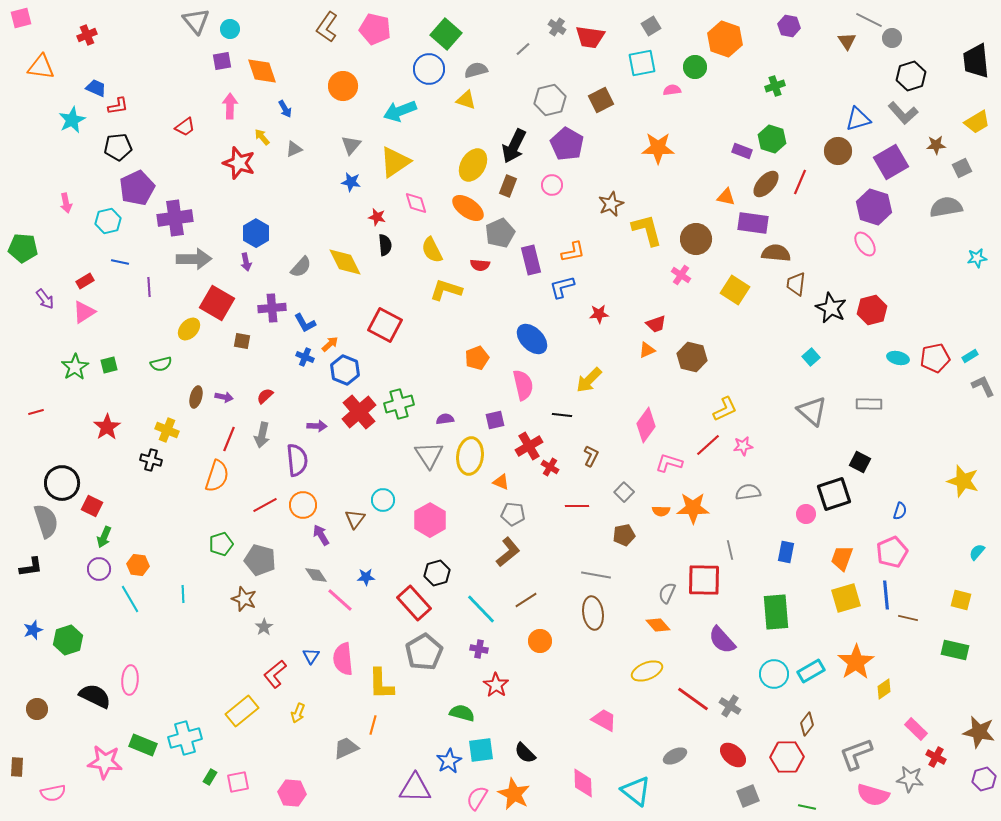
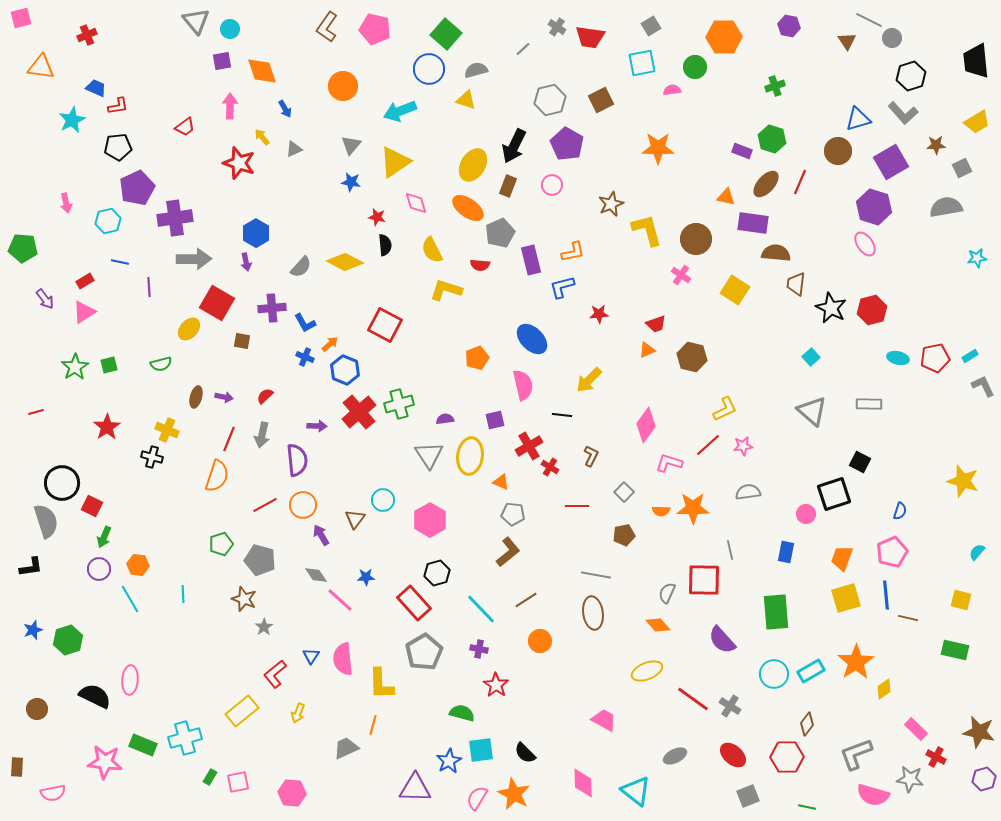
orange hexagon at (725, 39): moved 1 px left, 2 px up; rotated 20 degrees counterclockwise
yellow diamond at (345, 262): rotated 36 degrees counterclockwise
black cross at (151, 460): moved 1 px right, 3 px up
